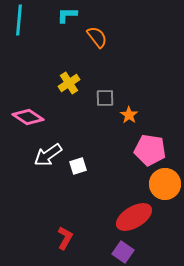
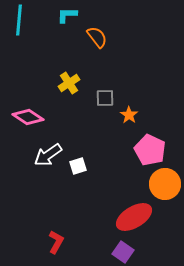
pink pentagon: rotated 16 degrees clockwise
red L-shape: moved 9 px left, 4 px down
